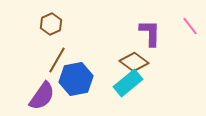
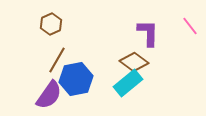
purple L-shape: moved 2 px left
purple semicircle: moved 7 px right, 1 px up
